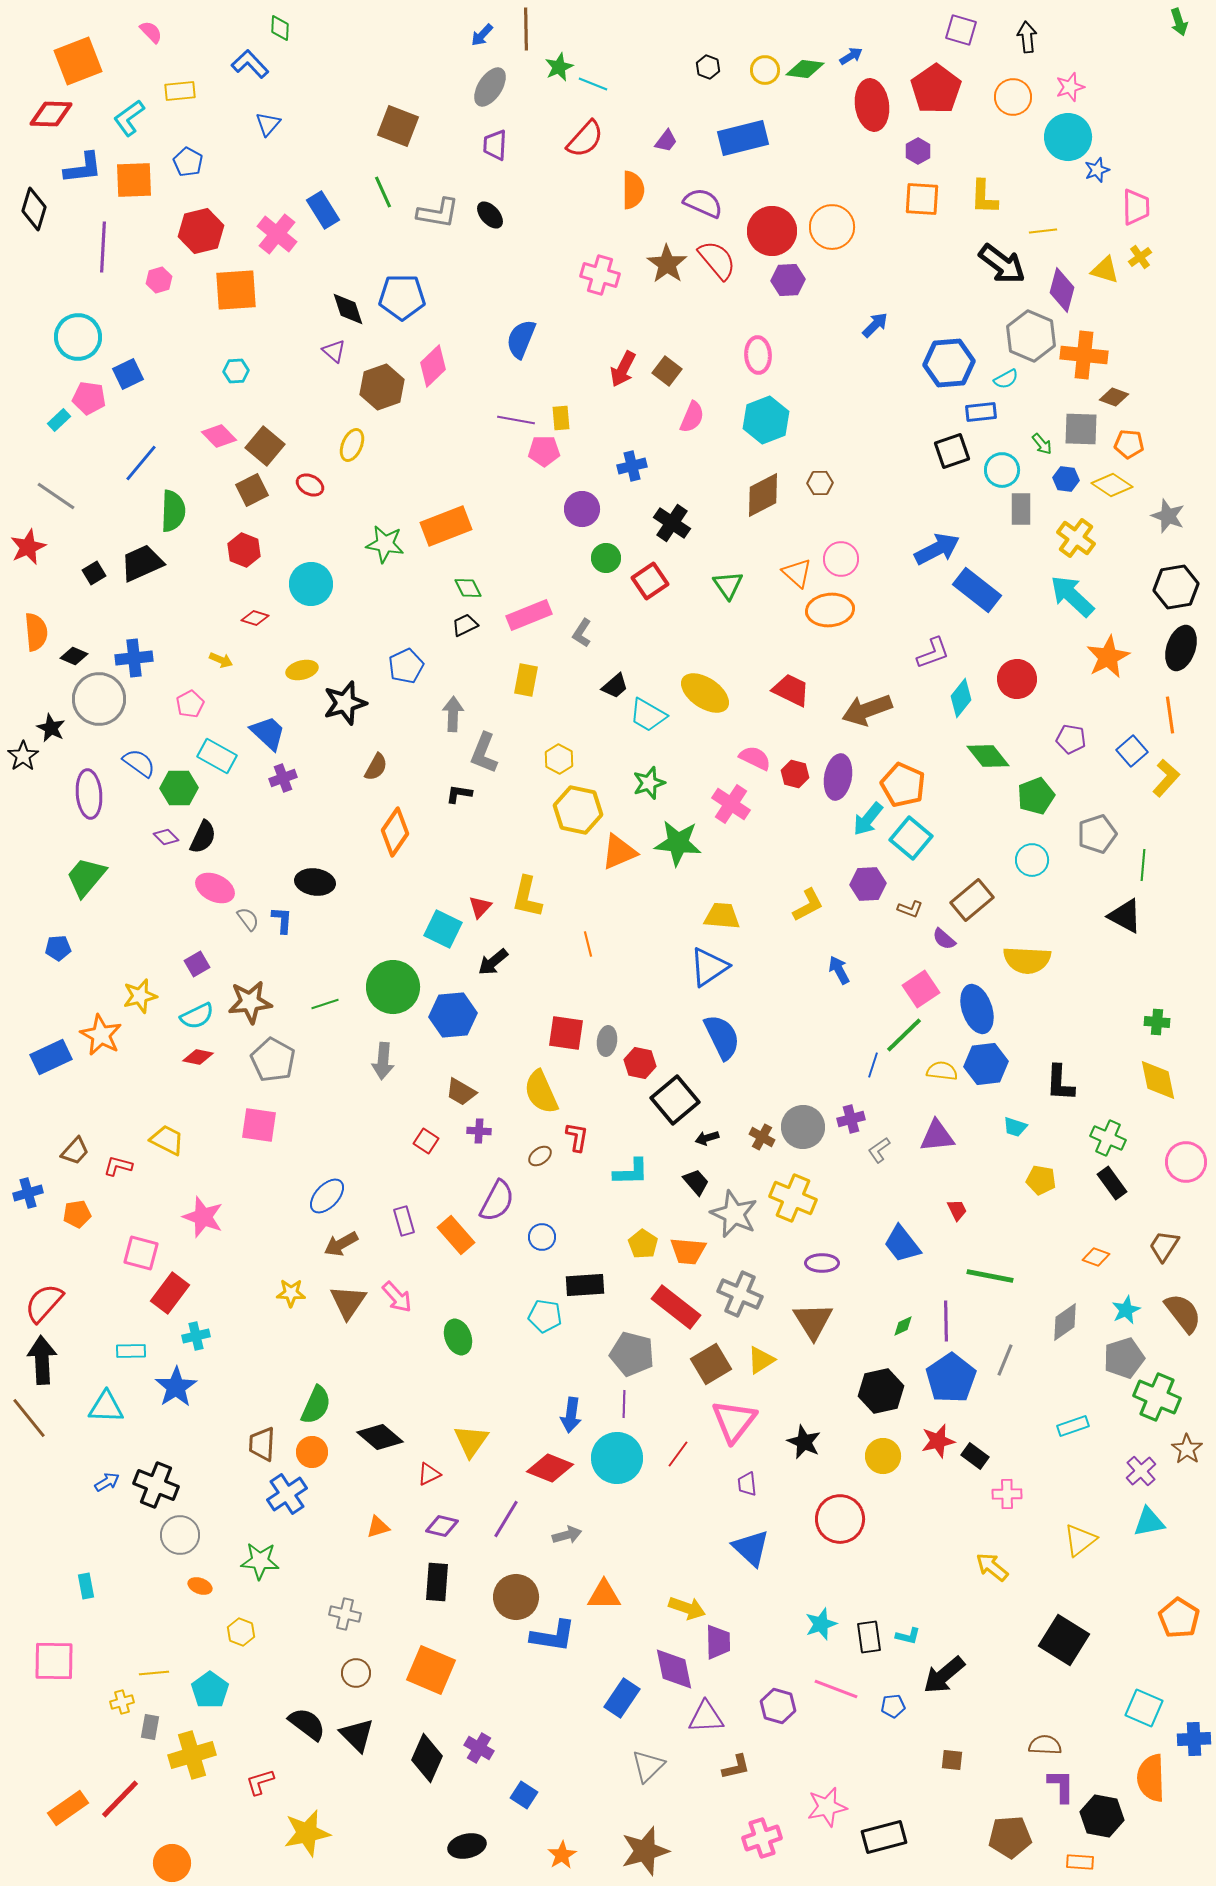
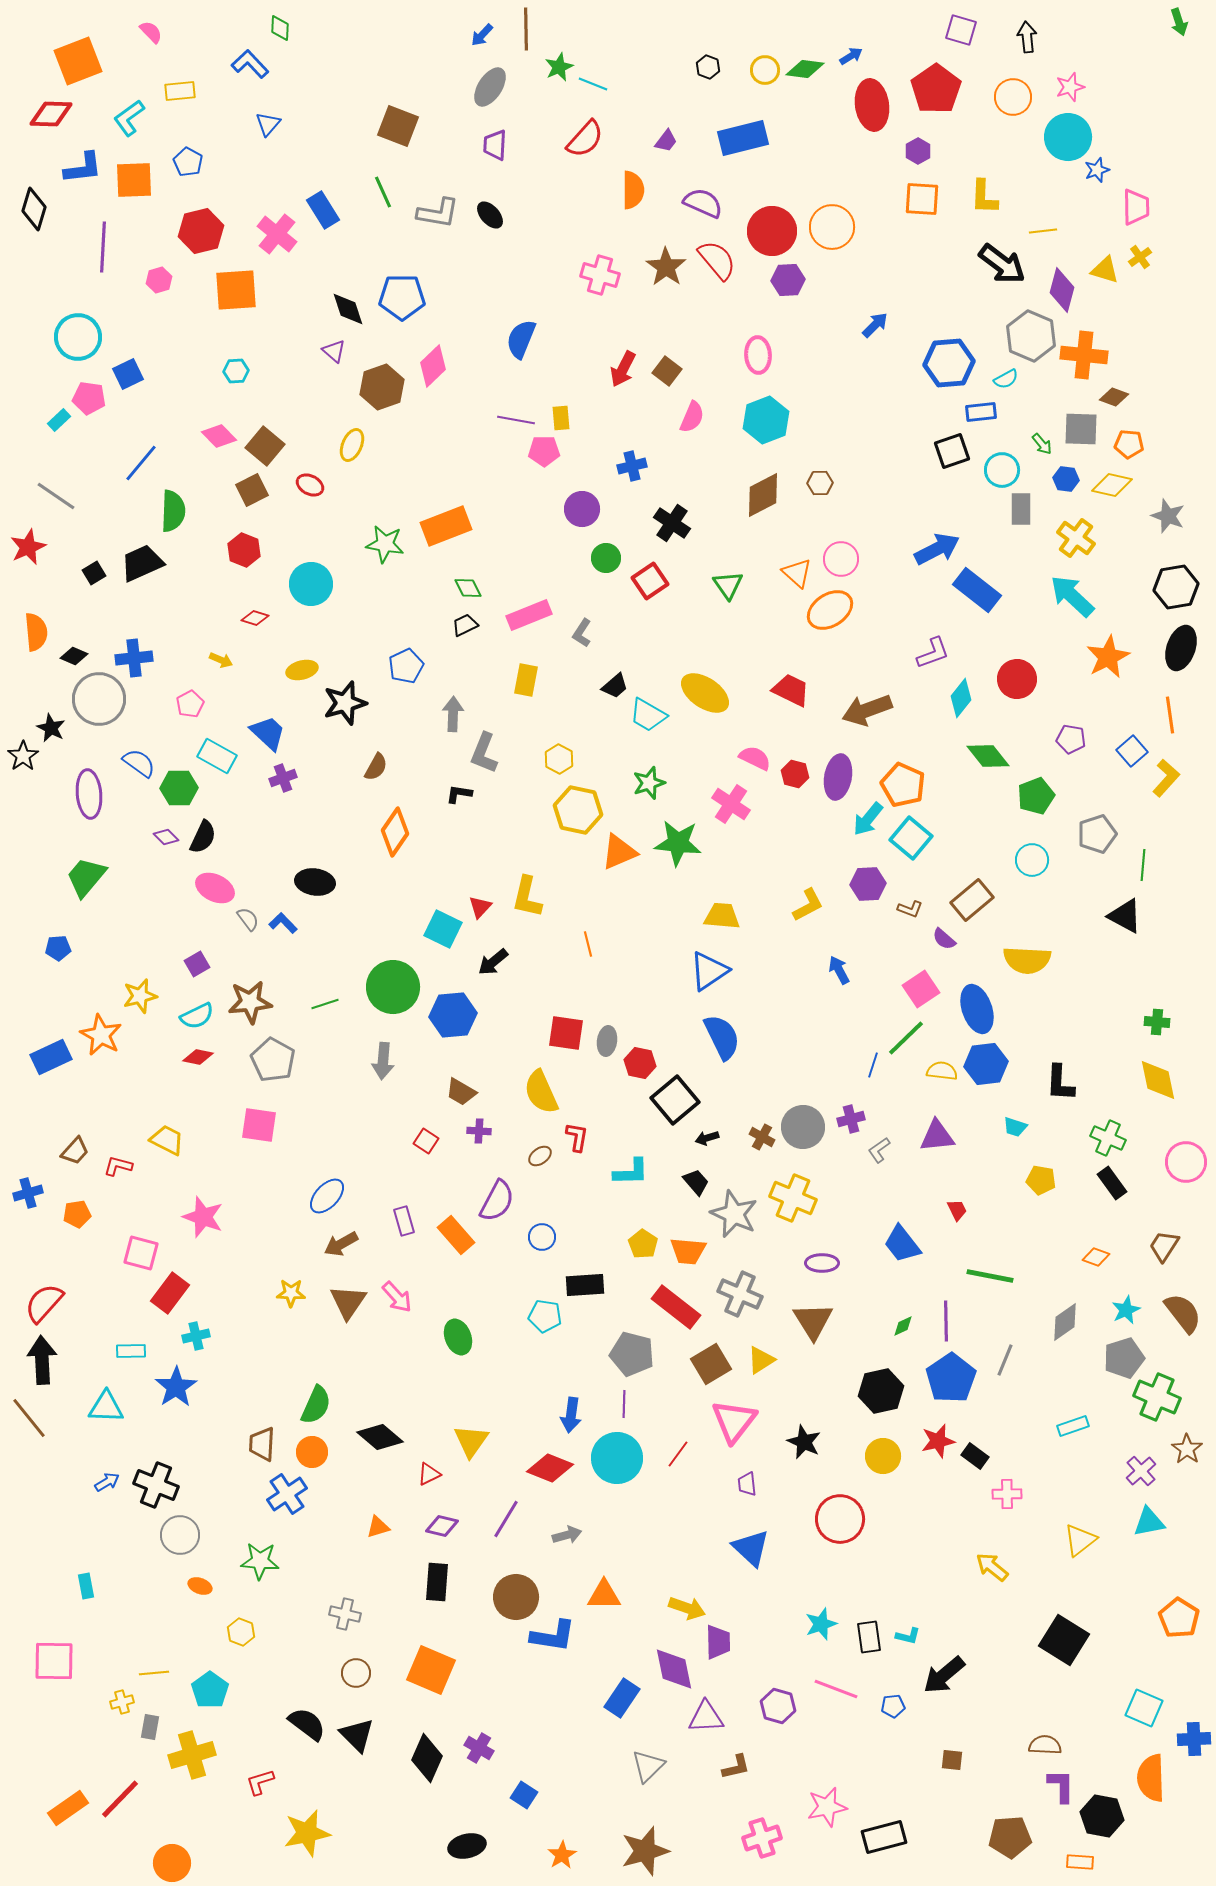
brown star at (667, 264): moved 1 px left, 3 px down
yellow diamond at (1112, 485): rotated 21 degrees counterclockwise
orange ellipse at (830, 610): rotated 27 degrees counterclockwise
blue L-shape at (282, 920): moved 1 px right, 3 px down; rotated 48 degrees counterclockwise
blue triangle at (709, 967): moved 4 px down
green line at (904, 1035): moved 2 px right, 3 px down
